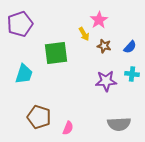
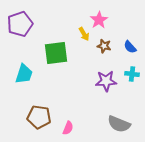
blue semicircle: rotated 96 degrees clockwise
brown pentagon: rotated 10 degrees counterclockwise
gray semicircle: rotated 25 degrees clockwise
